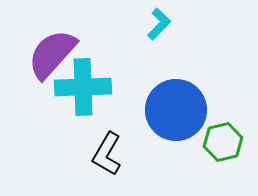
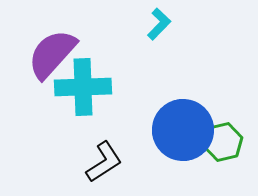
blue circle: moved 7 px right, 20 px down
black L-shape: moved 3 px left, 8 px down; rotated 153 degrees counterclockwise
